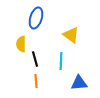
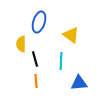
blue ellipse: moved 3 px right, 4 px down
